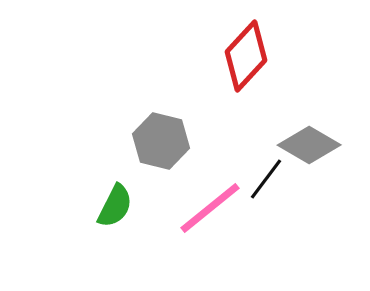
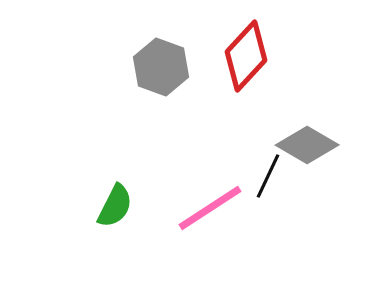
gray hexagon: moved 74 px up; rotated 6 degrees clockwise
gray diamond: moved 2 px left
black line: moved 2 px right, 3 px up; rotated 12 degrees counterclockwise
pink line: rotated 6 degrees clockwise
